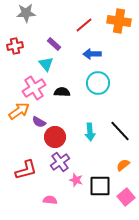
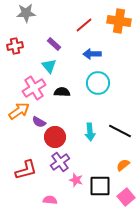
cyan triangle: moved 3 px right, 2 px down
black line: rotated 20 degrees counterclockwise
